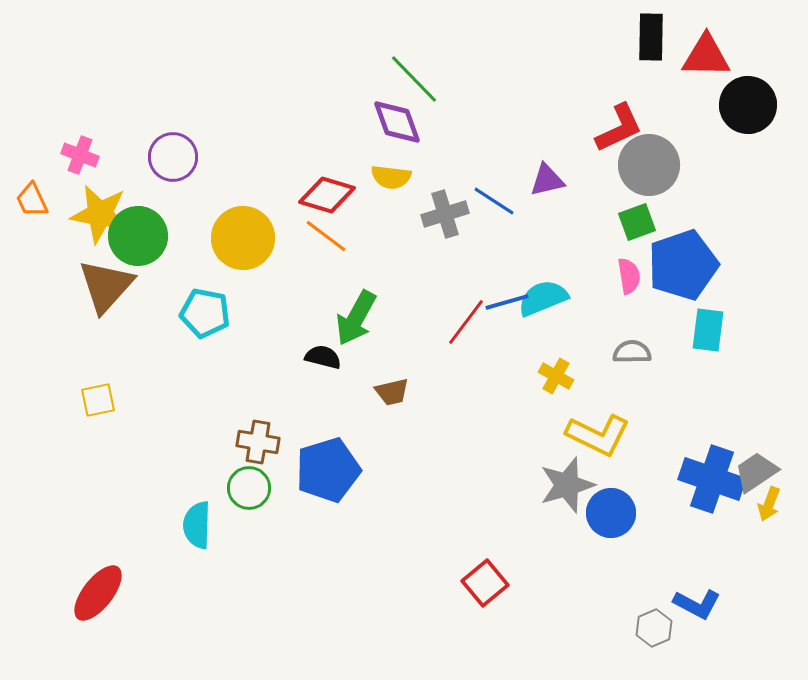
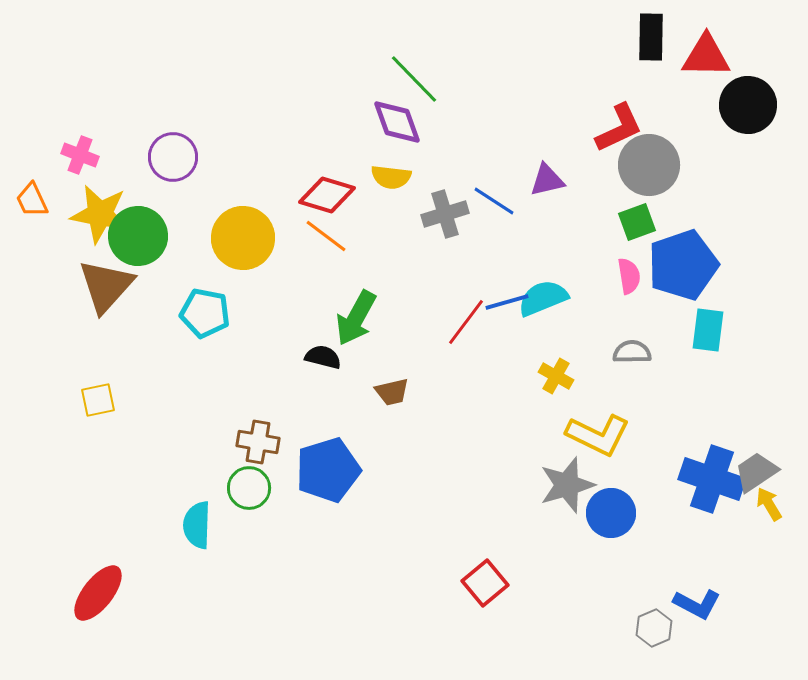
yellow arrow at (769, 504): rotated 128 degrees clockwise
